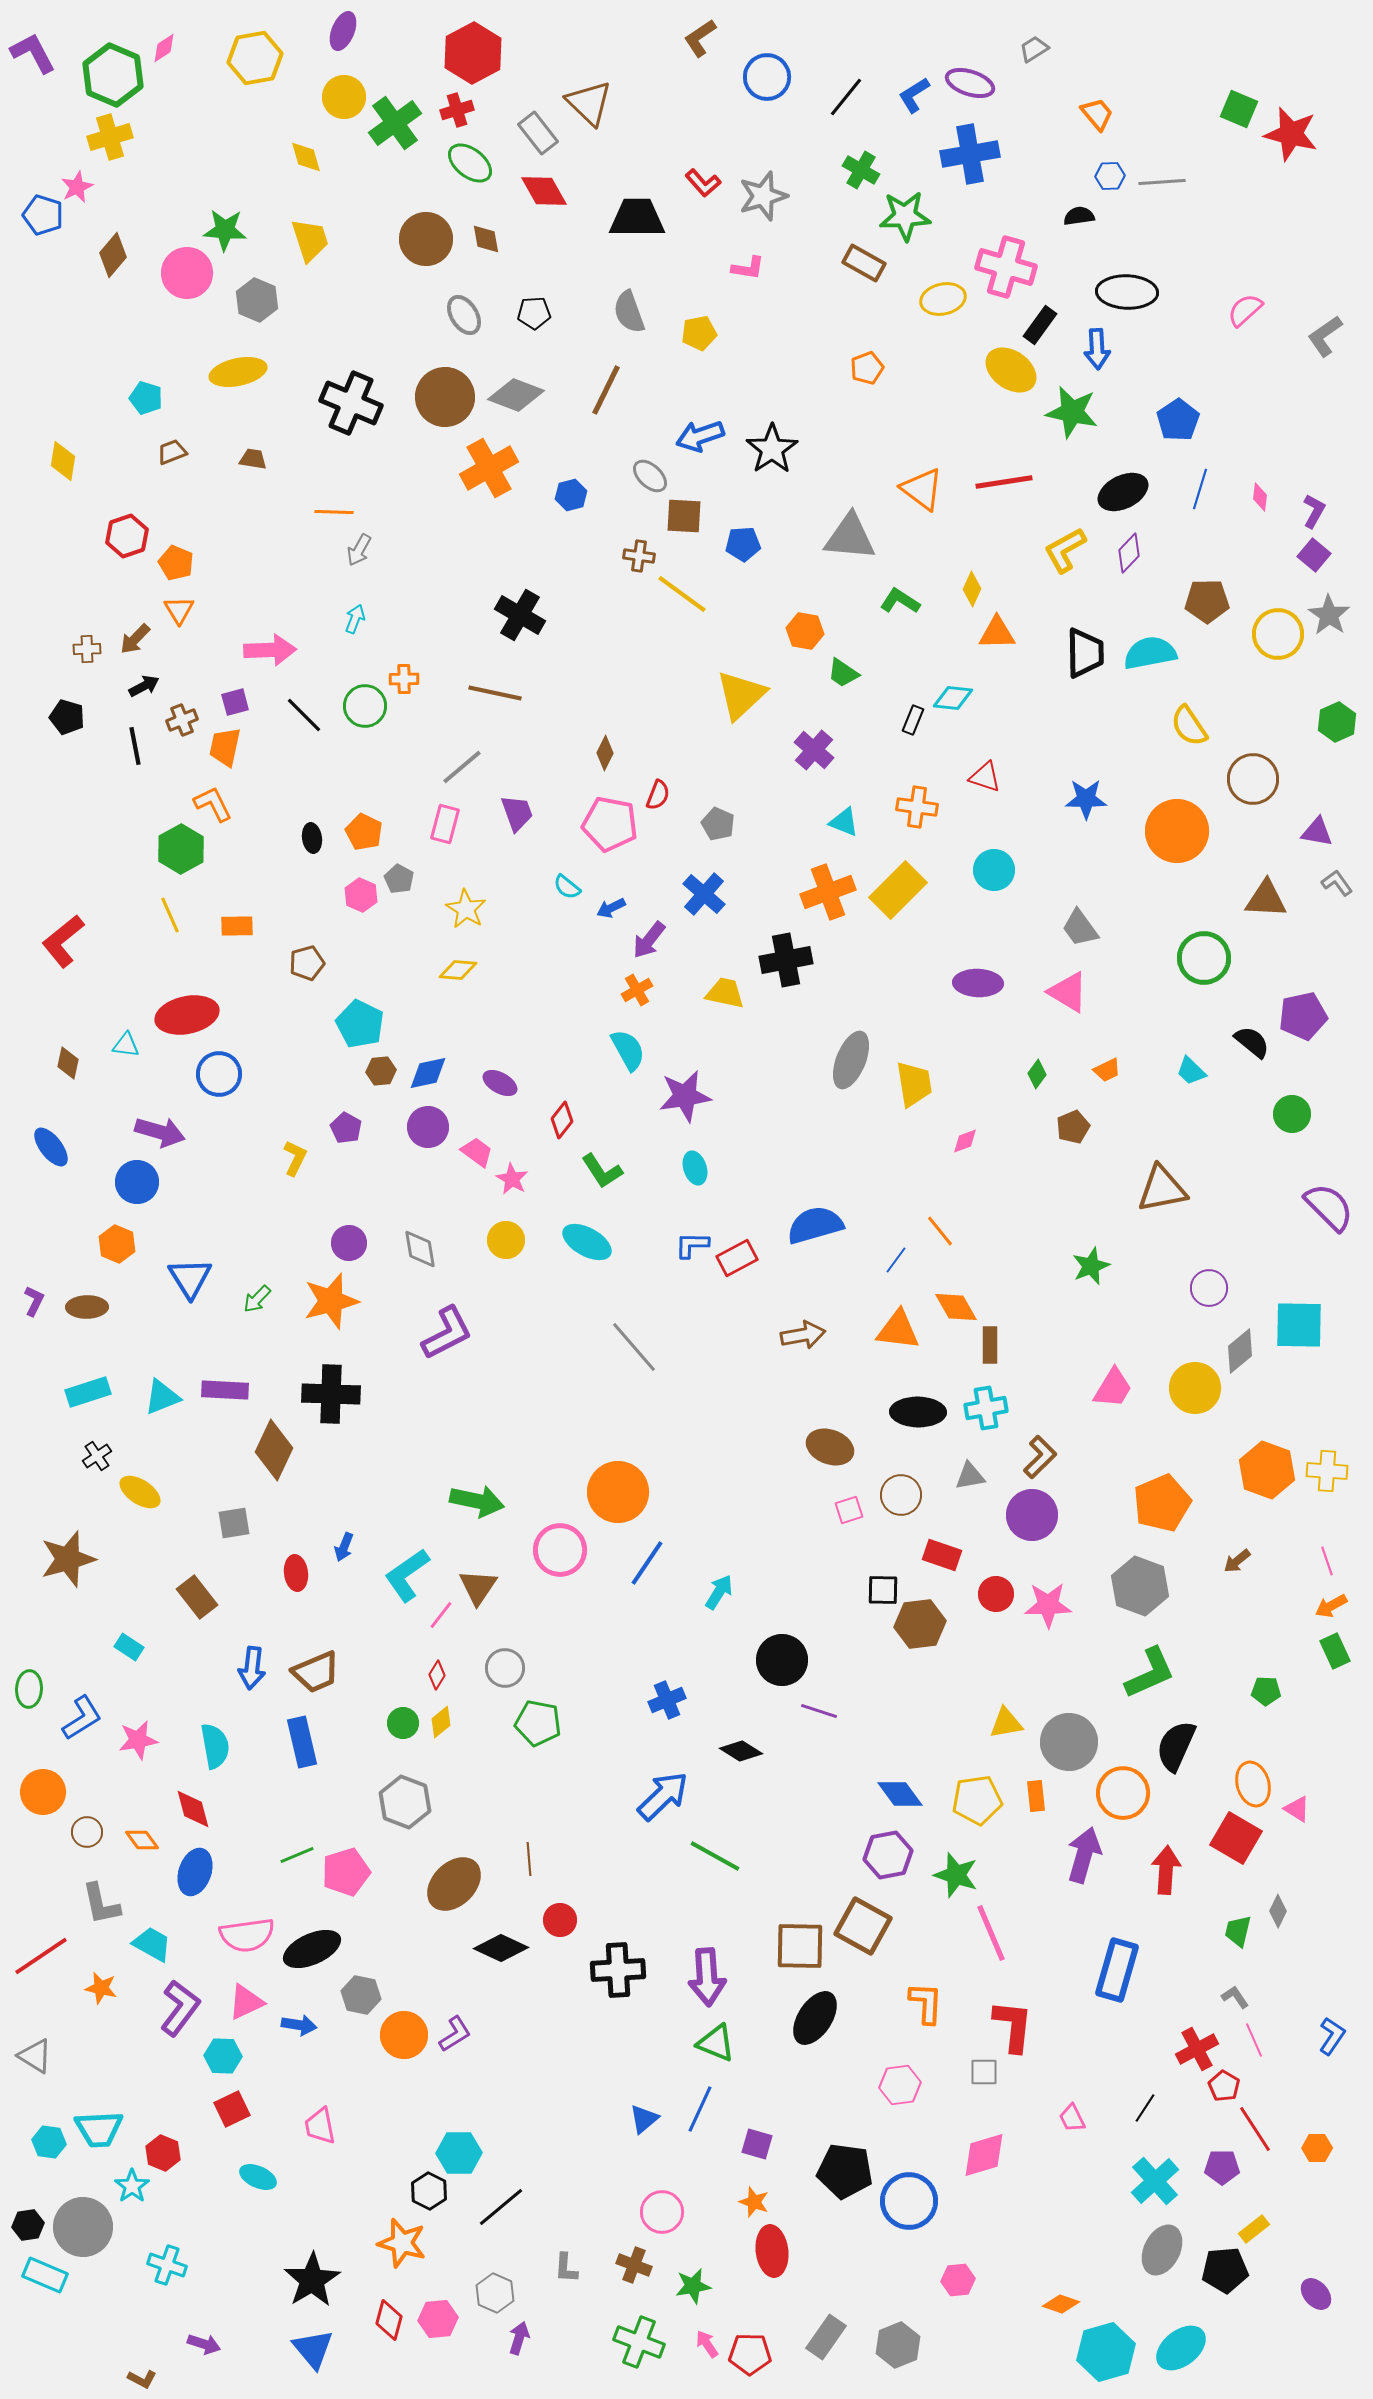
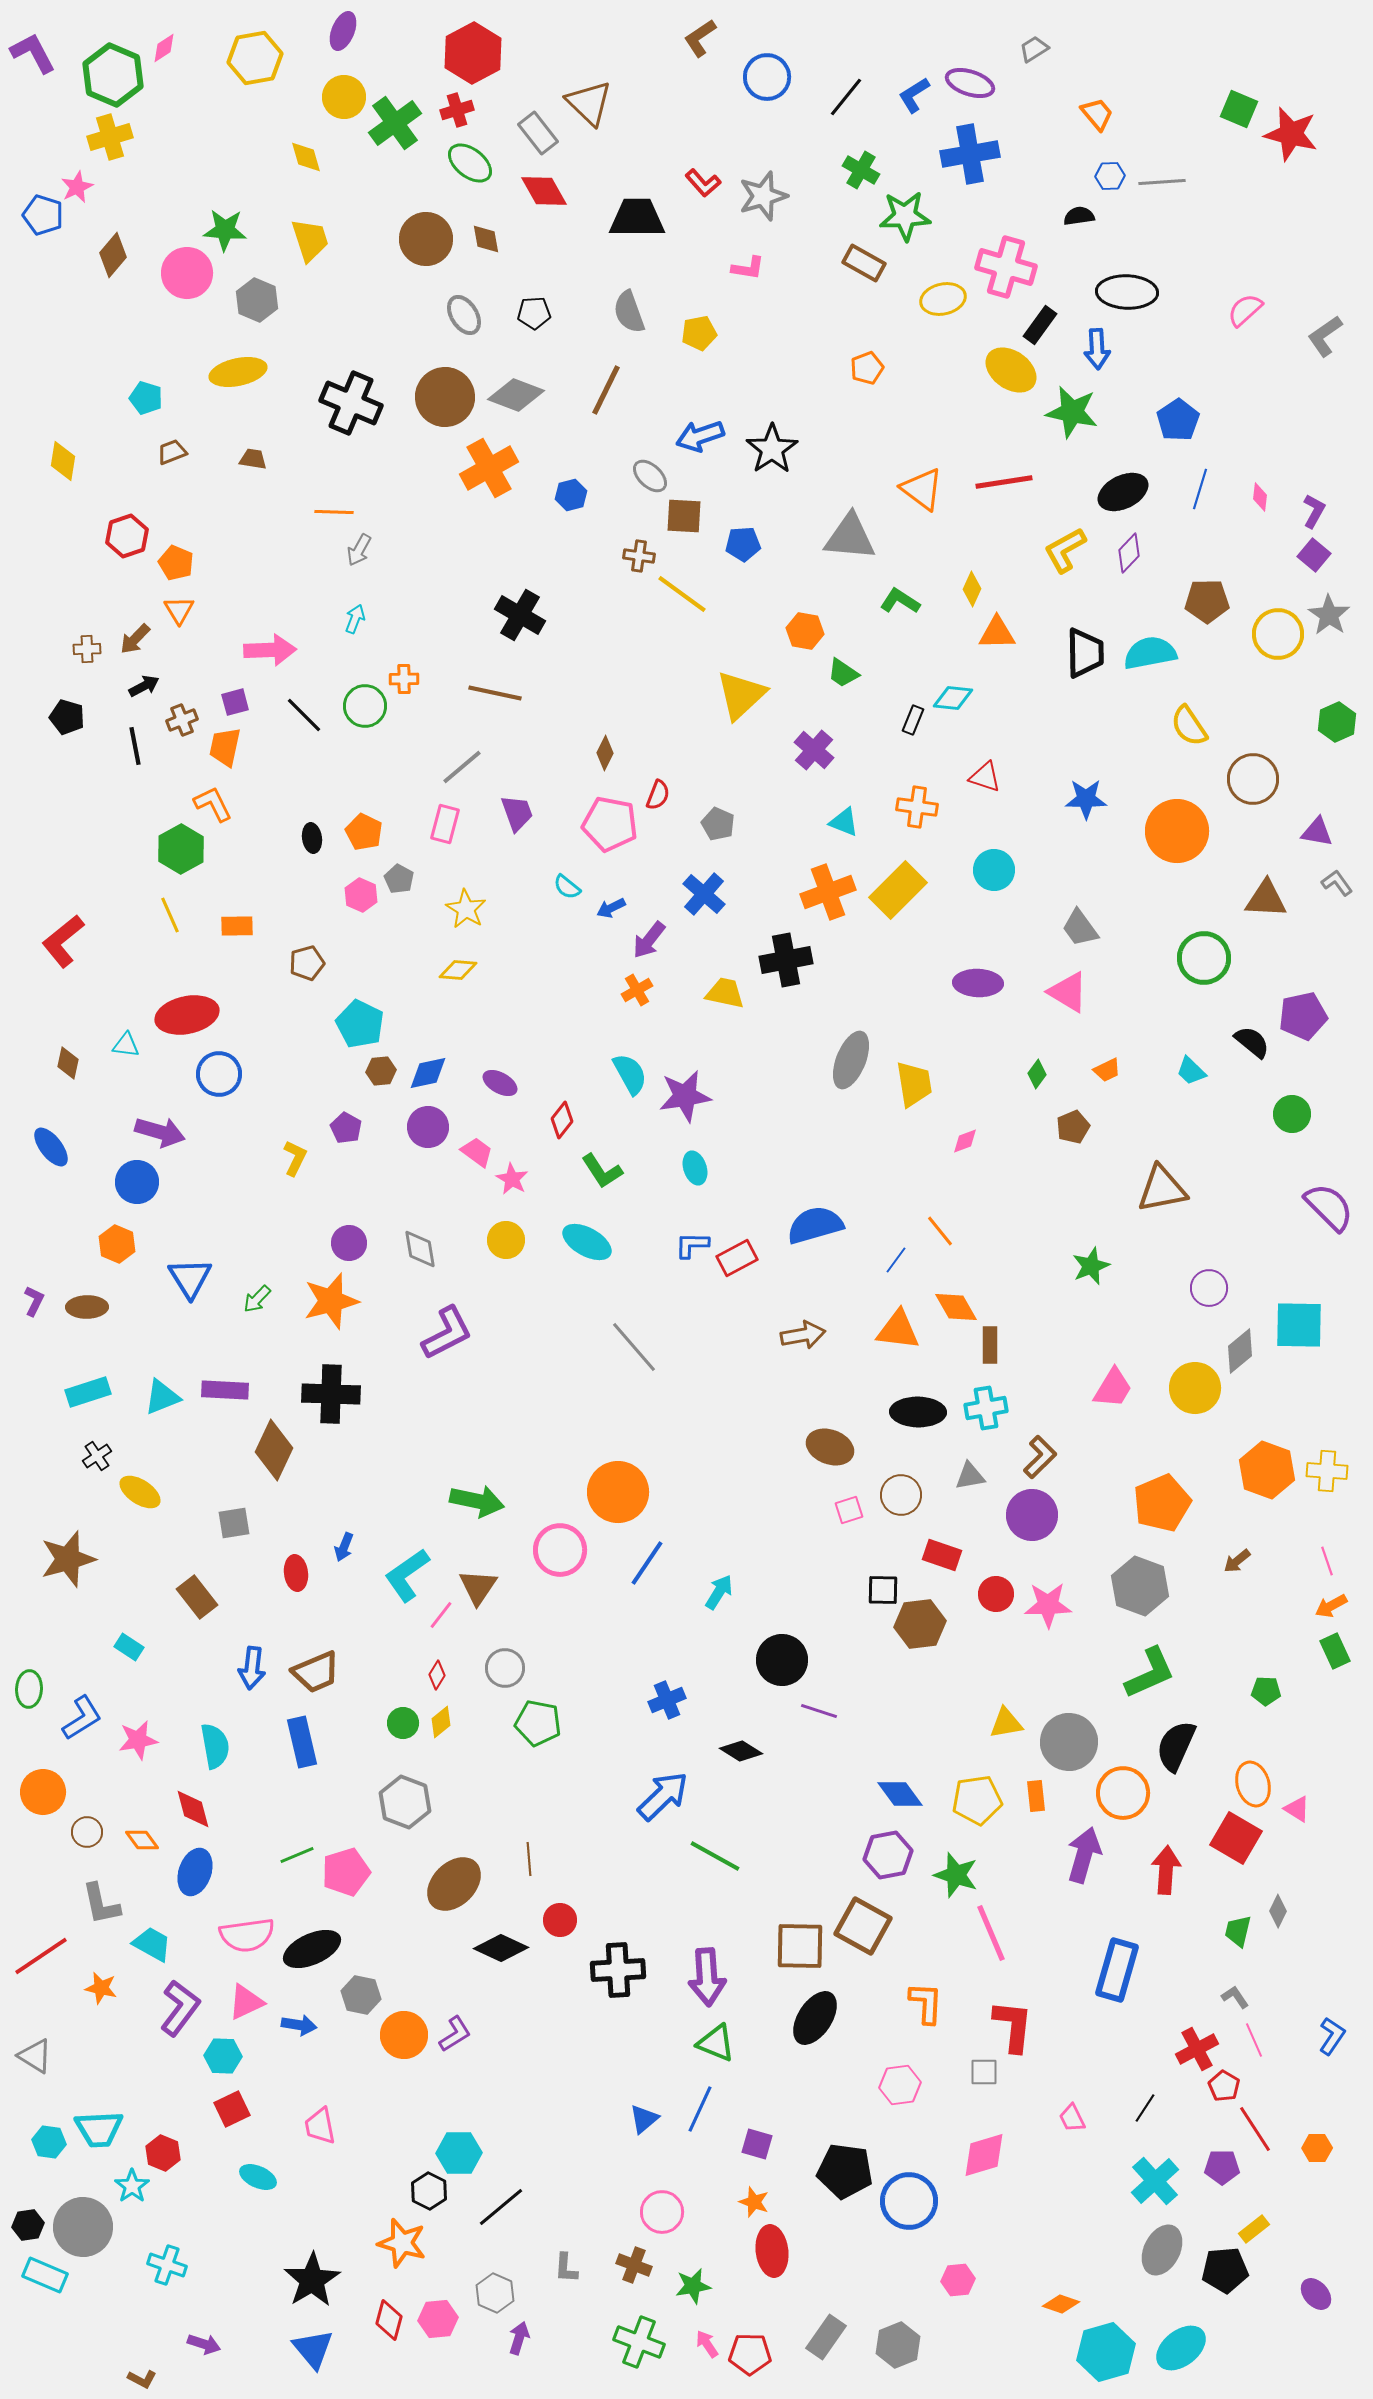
cyan semicircle at (628, 1050): moved 2 px right, 24 px down
